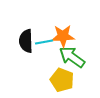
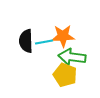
green arrow: rotated 28 degrees counterclockwise
yellow pentagon: moved 3 px right, 5 px up
